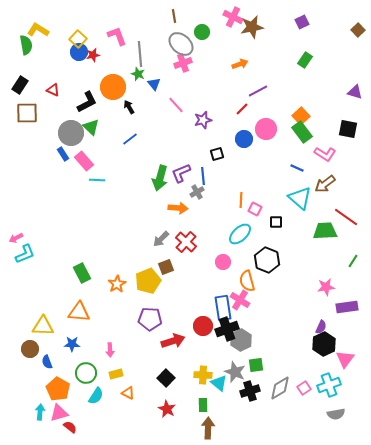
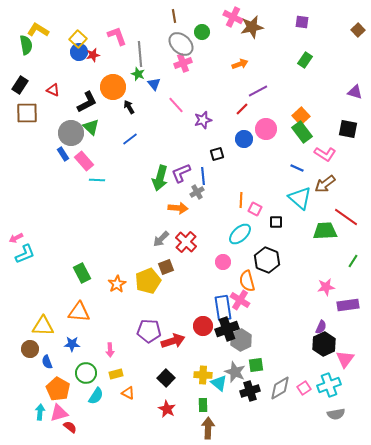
purple square at (302, 22): rotated 32 degrees clockwise
purple rectangle at (347, 307): moved 1 px right, 2 px up
purple pentagon at (150, 319): moved 1 px left, 12 px down
